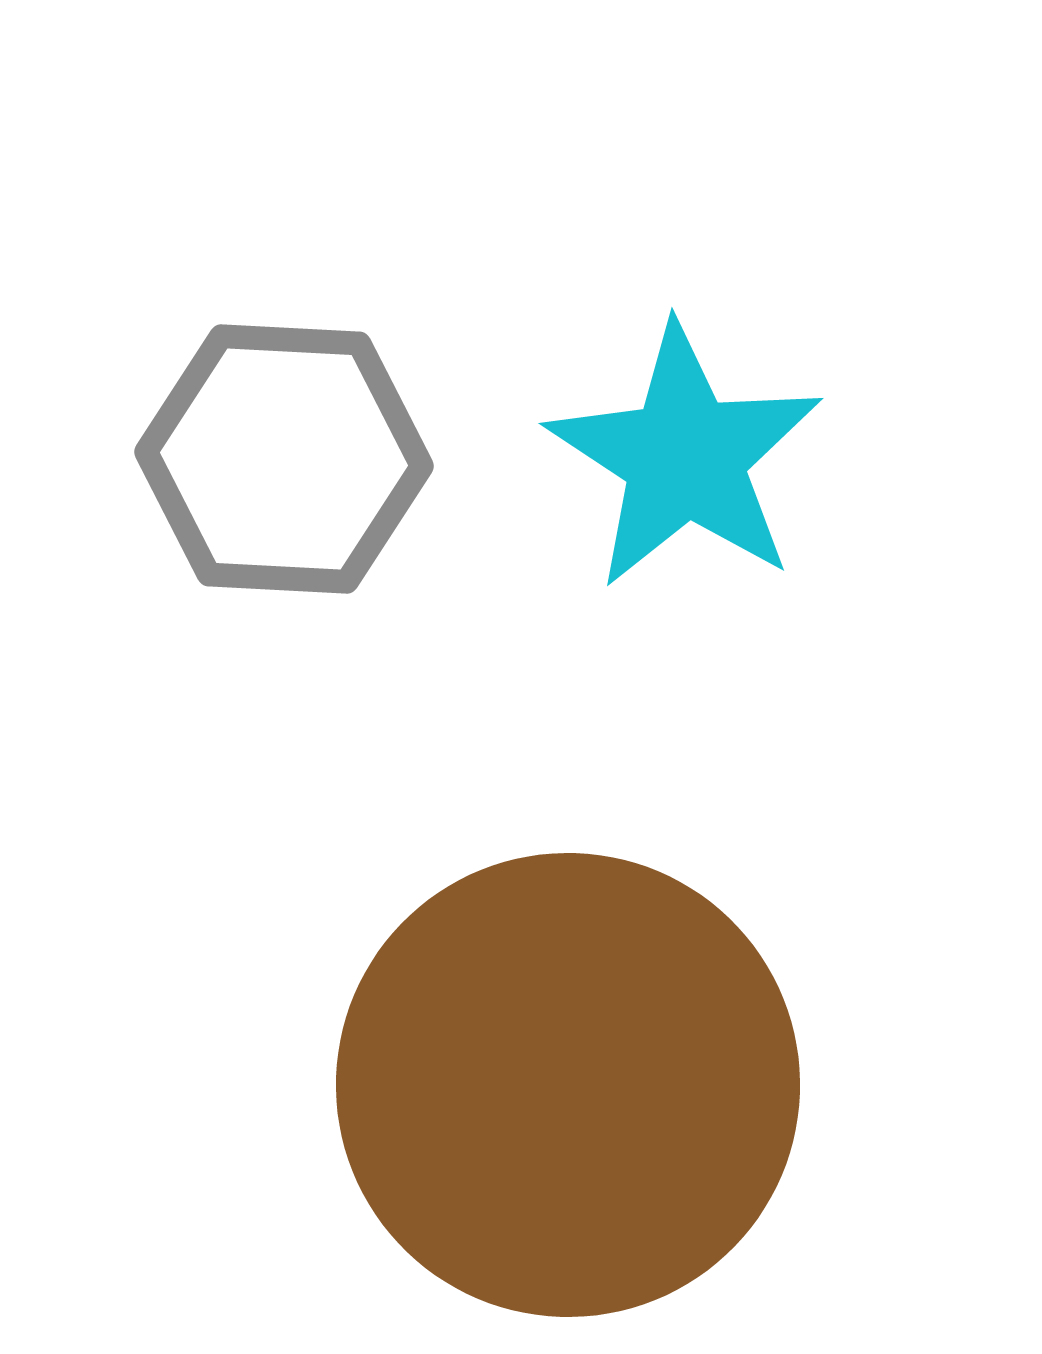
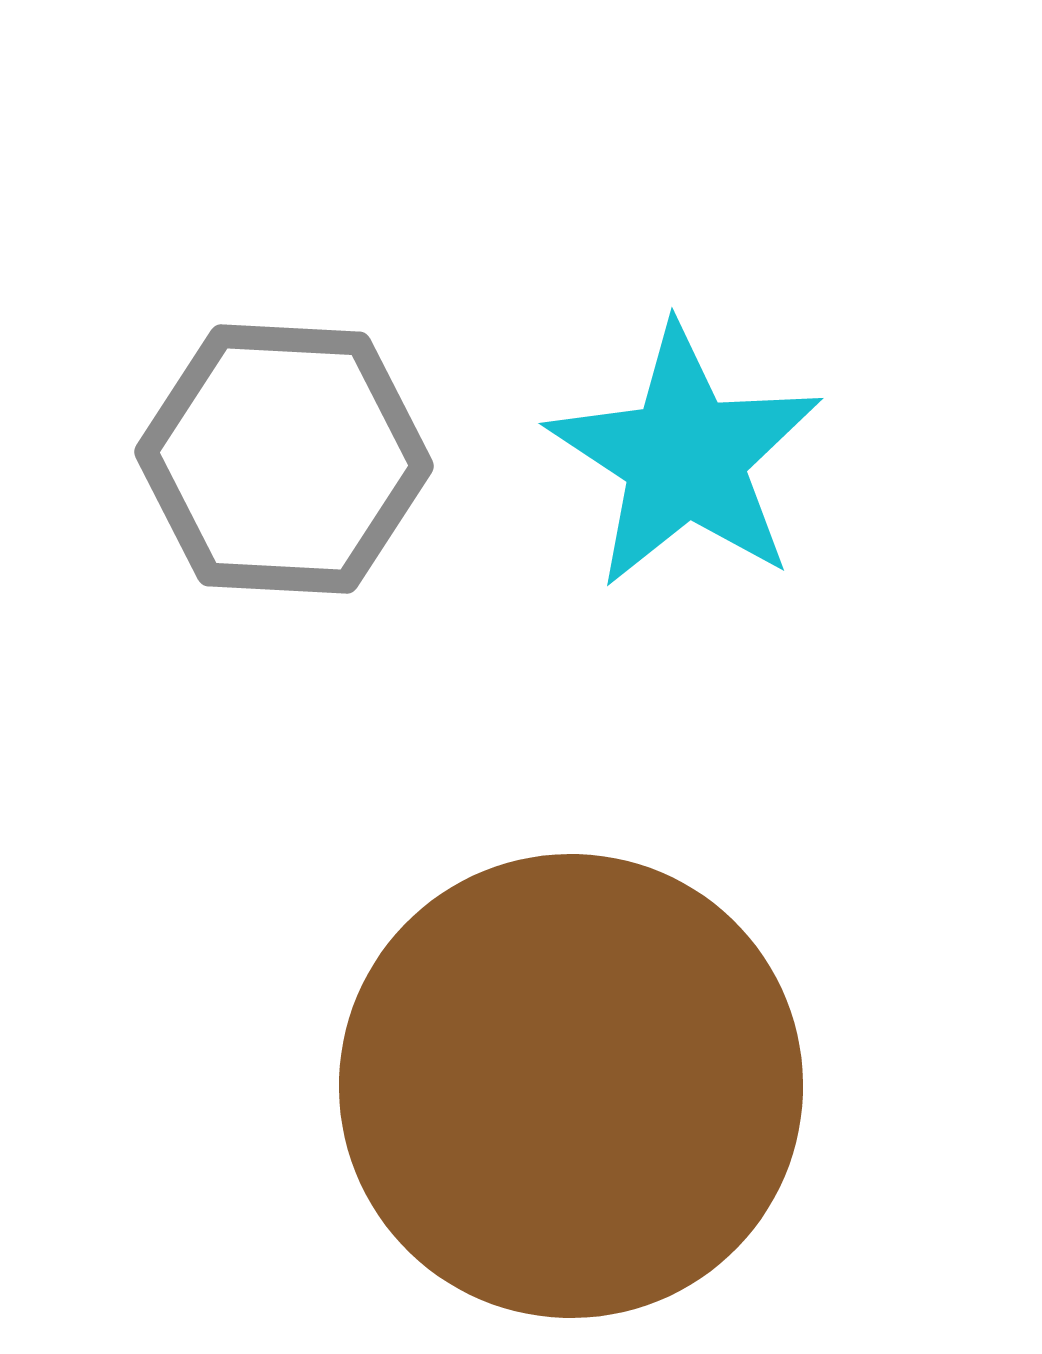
brown circle: moved 3 px right, 1 px down
